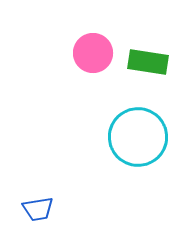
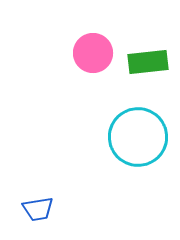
green rectangle: rotated 15 degrees counterclockwise
